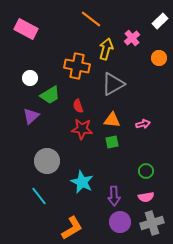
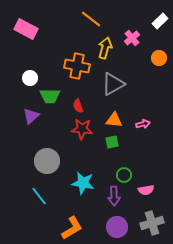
yellow arrow: moved 1 px left, 1 px up
green trapezoid: moved 1 px down; rotated 30 degrees clockwise
orange triangle: moved 2 px right
green circle: moved 22 px left, 4 px down
cyan star: moved 1 px right, 1 px down; rotated 15 degrees counterclockwise
pink semicircle: moved 7 px up
purple circle: moved 3 px left, 5 px down
